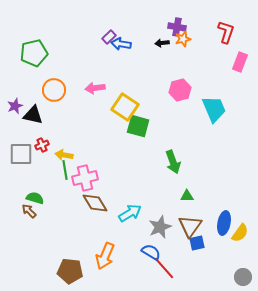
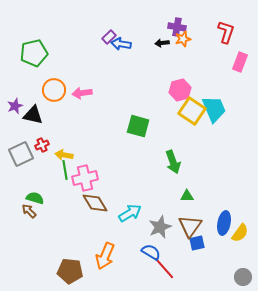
pink arrow: moved 13 px left, 5 px down
yellow square: moved 67 px right, 4 px down
gray square: rotated 25 degrees counterclockwise
